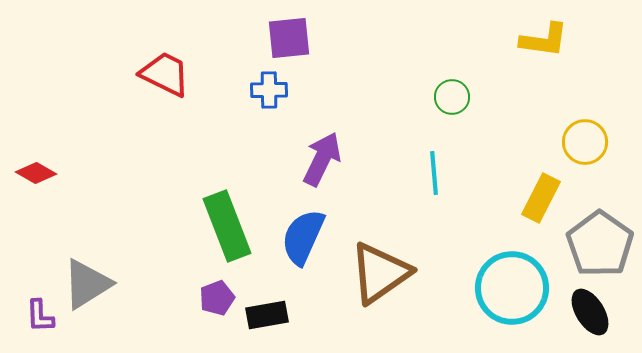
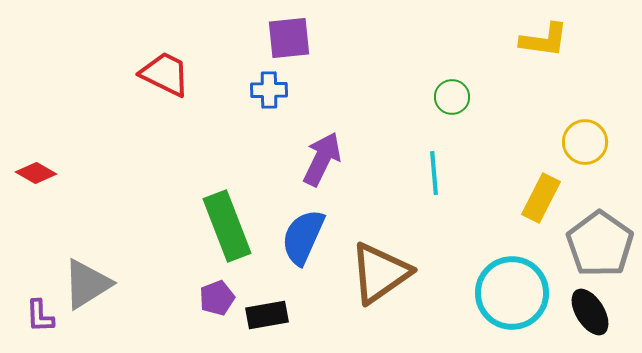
cyan circle: moved 5 px down
